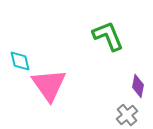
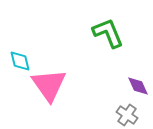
green L-shape: moved 3 px up
purple diamond: rotated 35 degrees counterclockwise
gray cross: rotated 15 degrees counterclockwise
